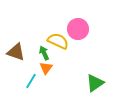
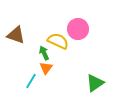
brown triangle: moved 17 px up
